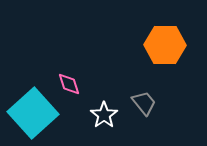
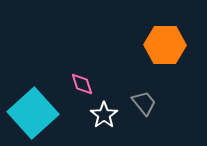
pink diamond: moved 13 px right
